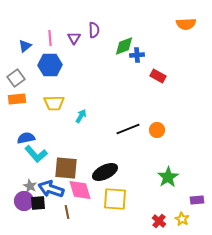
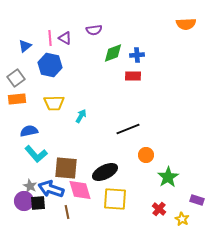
purple semicircle: rotated 84 degrees clockwise
purple triangle: moved 9 px left; rotated 32 degrees counterclockwise
green diamond: moved 11 px left, 7 px down
blue hexagon: rotated 15 degrees clockwise
red rectangle: moved 25 px left; rotated 28 degrees counterclockwise
orange circle: moved 11 px left, 25 px down
blue semicircle: moved 3 px right, 7 px up
purple rectangle: rotated 24 degrees clockwise
red cross: moved 12 px up
